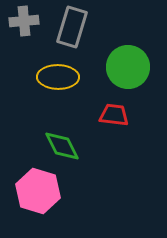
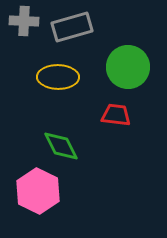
gray cross: rotated 8 degrees clockwise
gray rectangle: rotated 57 degrees clockwise
red trapezoid: moved 2 px right
green diamond: moved 1 px left
pink hexagon: rotated 9 degrees clockwise
